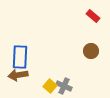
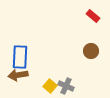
gray cross: moved 2 px right
